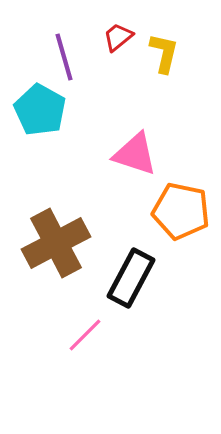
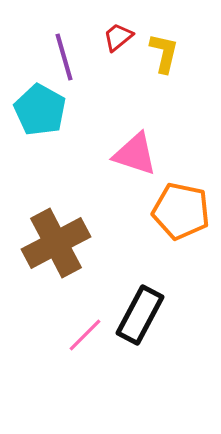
black rectangle: moved 9 px right, 37 px down
